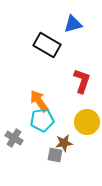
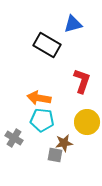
orange arrow: moved 3 px up; rotated 45 degrees counterclockwise
cyan pentagon: rotated 15 degrees clockwise
